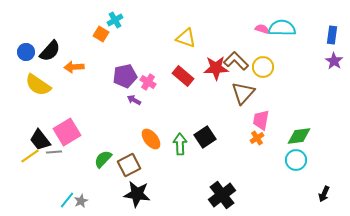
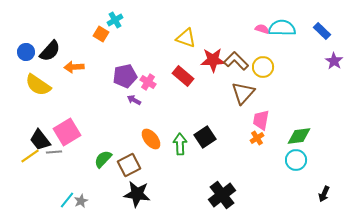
blue rectangle: moved 10 px left, 4 px up; rotated 54 degrees counterclockwise
red star: moved 3 px left, 8 px up
